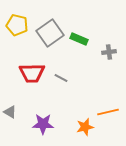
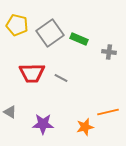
gray cross: rotated 16 degrees clockwise
